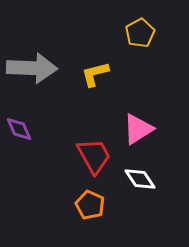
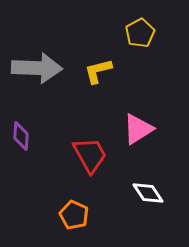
gray arrow: moved 5 px right
yellow L-shape: moved 3 px right, 3 px up
purple diamond: moved 2 px right, 7 px down; rotated 28 degrees clockwise
red trapezoid: moved 4 px left, 1 px up
white diamond: moved 8 px right, 14 px down
orange pentagon: moved 16 px left, 10 px down
